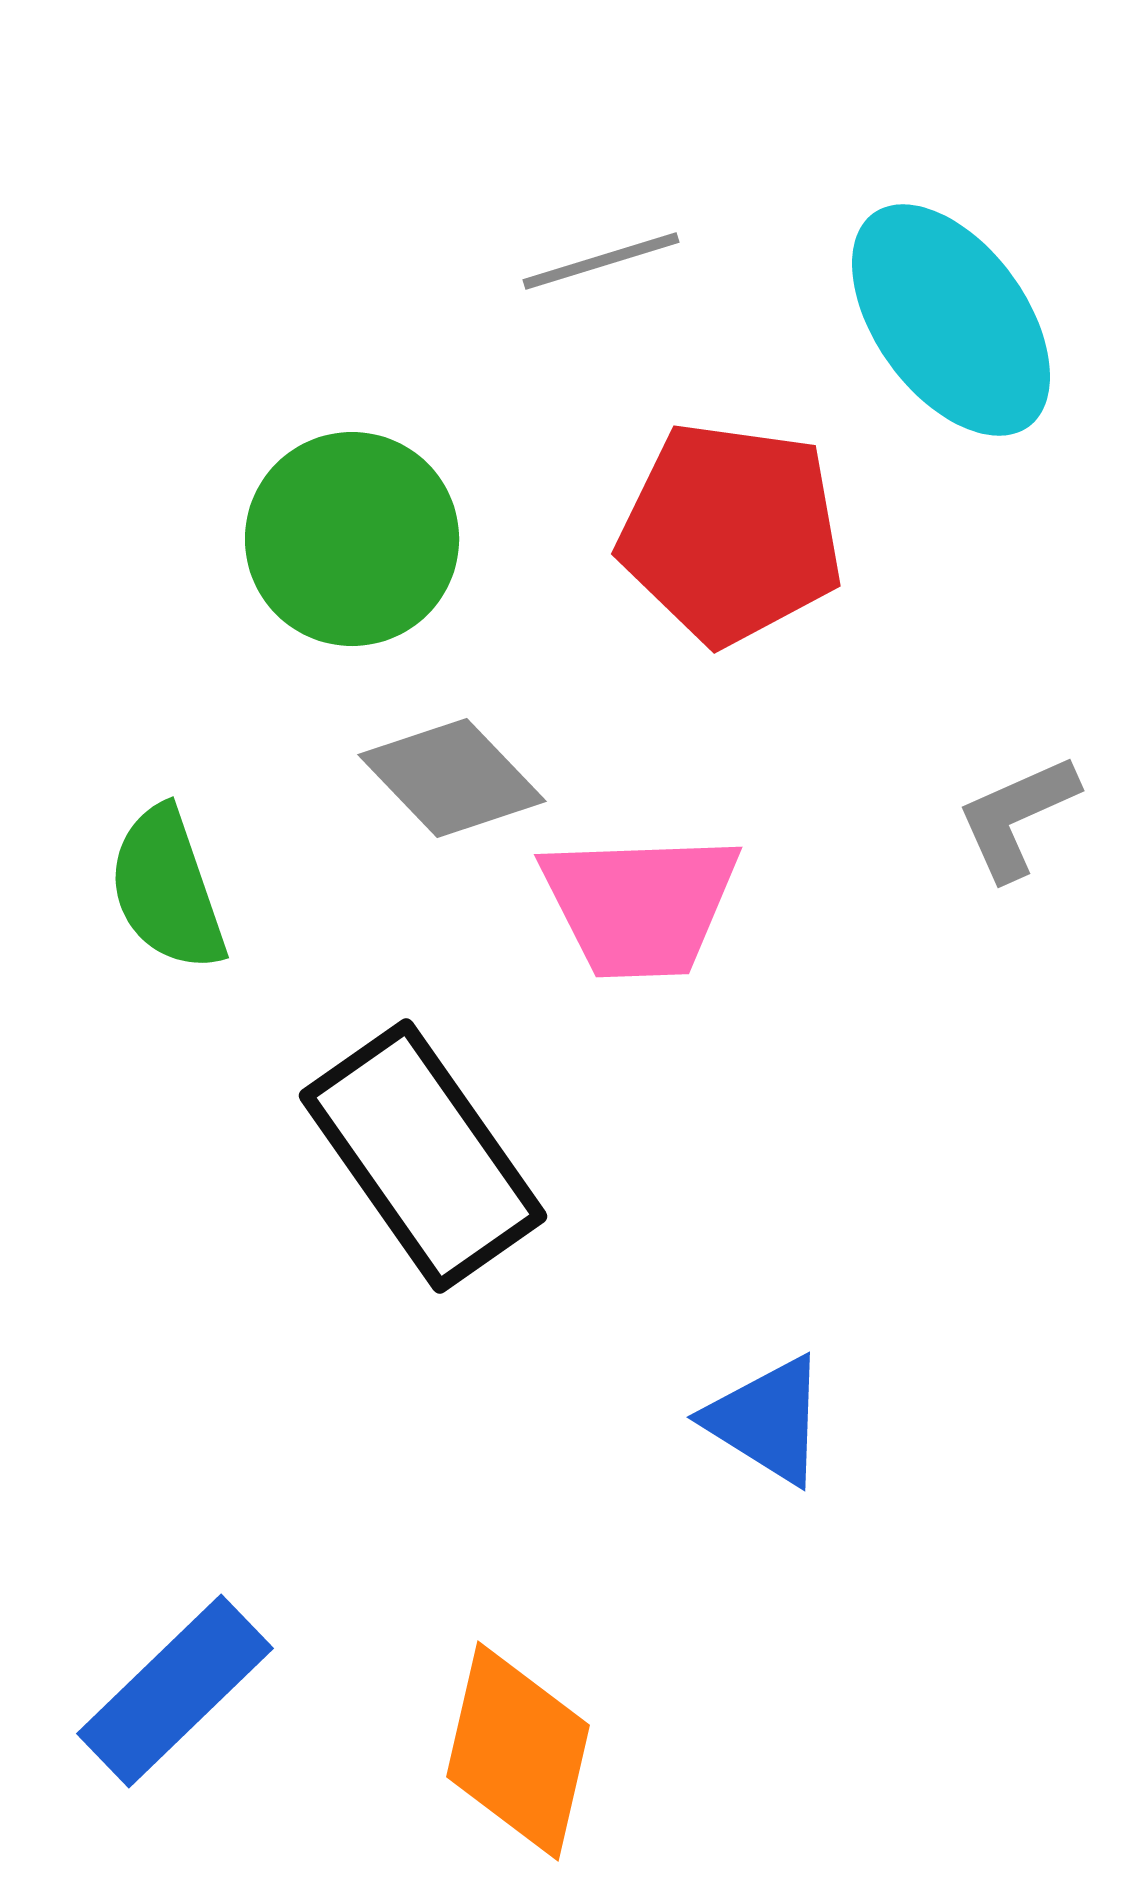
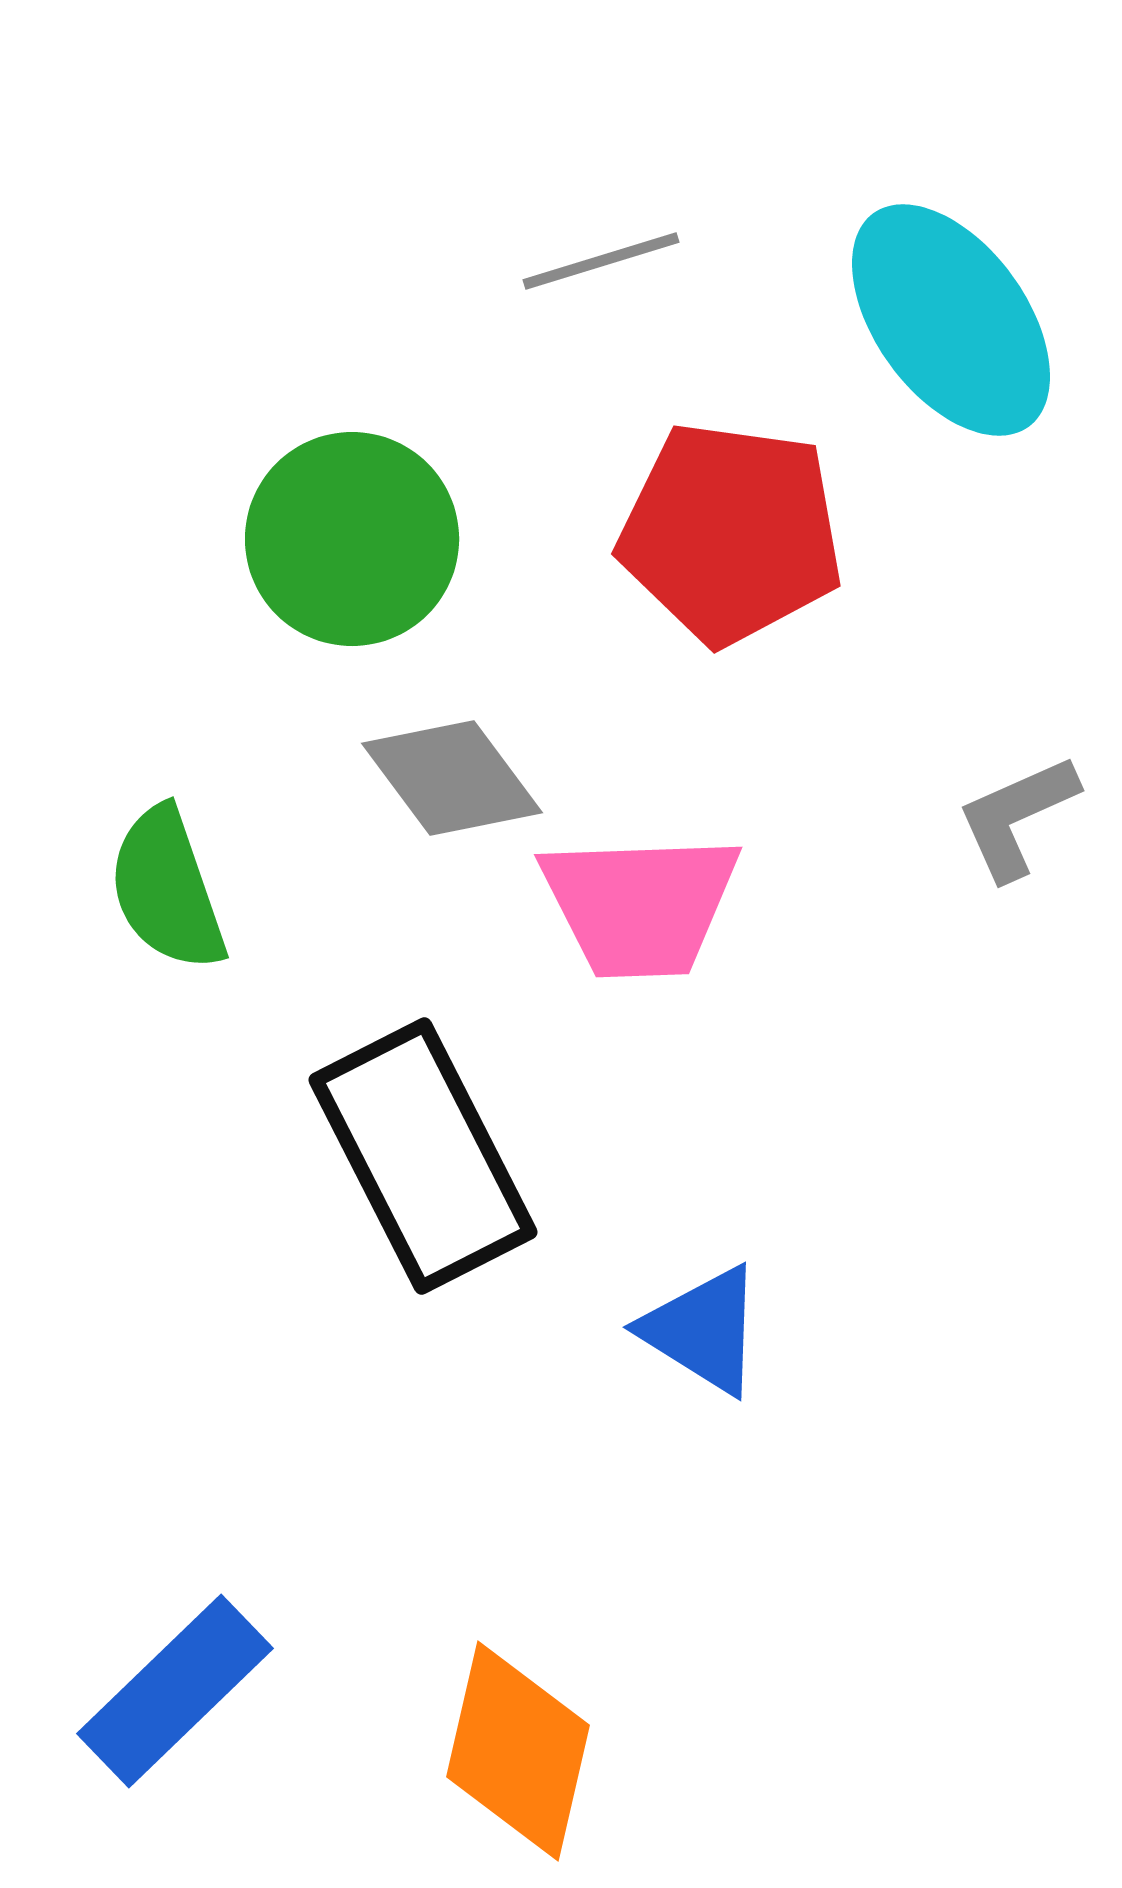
gray diamond: rotated 7 degrees clockwise
black rectangle: rotated 8 degrees clockwise
blue triangle: moved 64 px left, 90 px up
